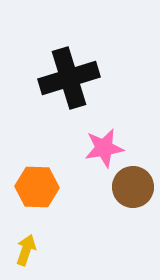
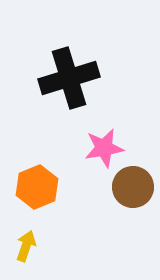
orange hexagon: rotated 24 degrees counterclockwise
yellow arrow: moved 4 px up
